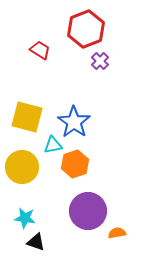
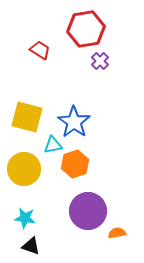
red hexagon: rotated 12 degrees clockwise
yellow circle: moved 2 px right, 2 px down
black triangle: moved 5 px left, 4 px down
